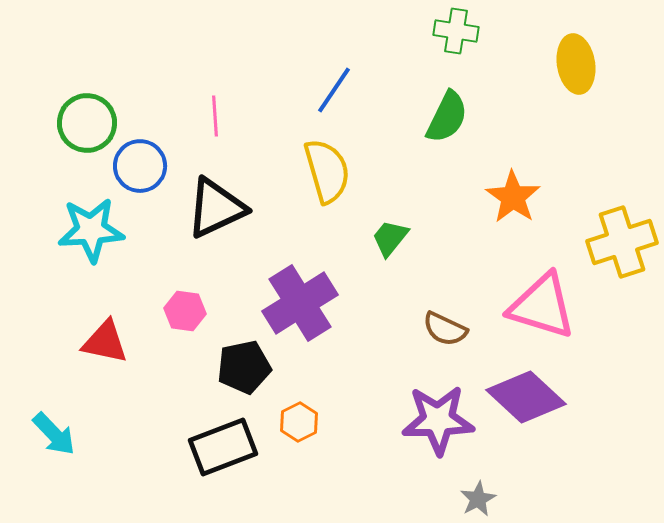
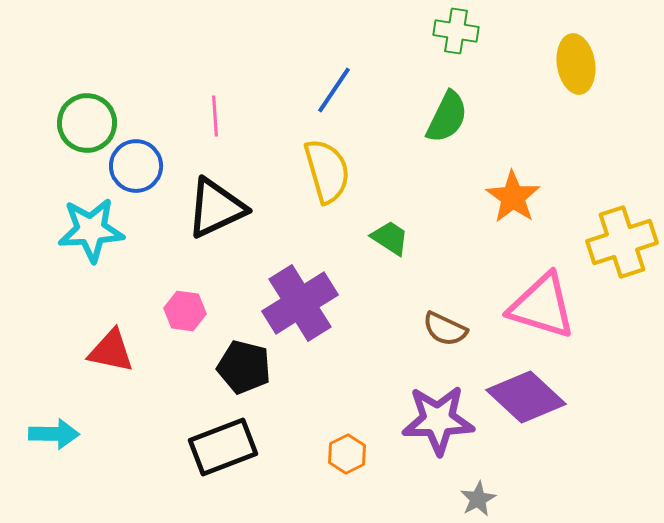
blue circle: moved 4 px left
green trapezoid: rotated 84 degrees clockwise
red triangle: moved 6 px right, 9 px down
black pentagon: rotated 26 degrees clockwise
orange hexagon: moved 48 px right, 32 px down
cyan arrow: rotated 45 degrees counterclockwise
